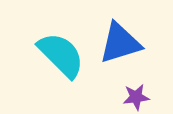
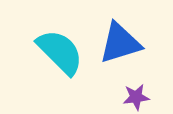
cyan semicircle: moved 1 px left, 3 px up
